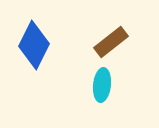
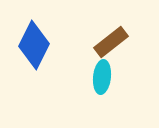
cyan ellipse: moved 8 px up
